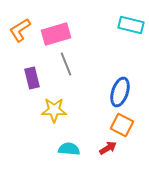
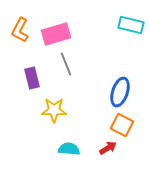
orange L-shape: rotated 30 degrees counterclockwise
